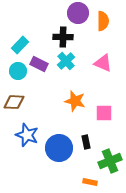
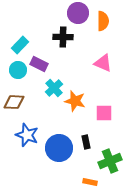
cyan cross: moved 12 px left, 27 px down
cyan circle: moved 1 px up
